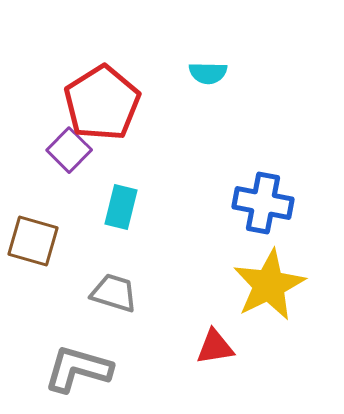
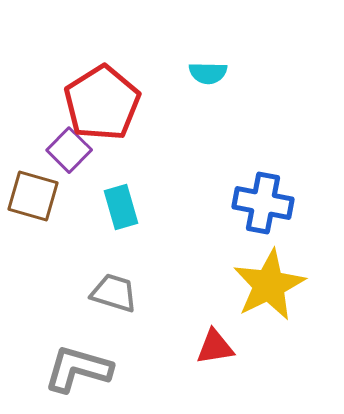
cyan rectangle: rotated 30 degrees counterclockwise
brown square: moved 45 px up
